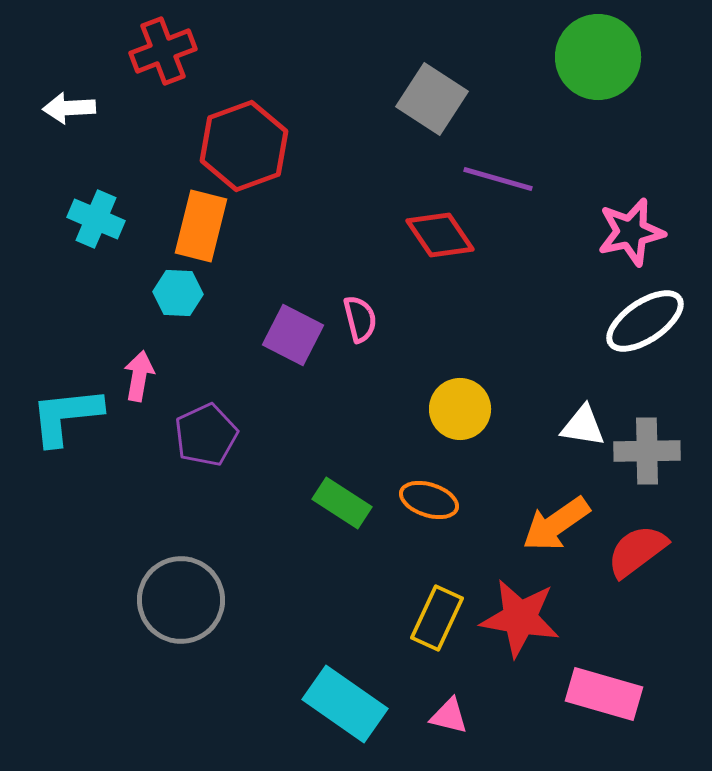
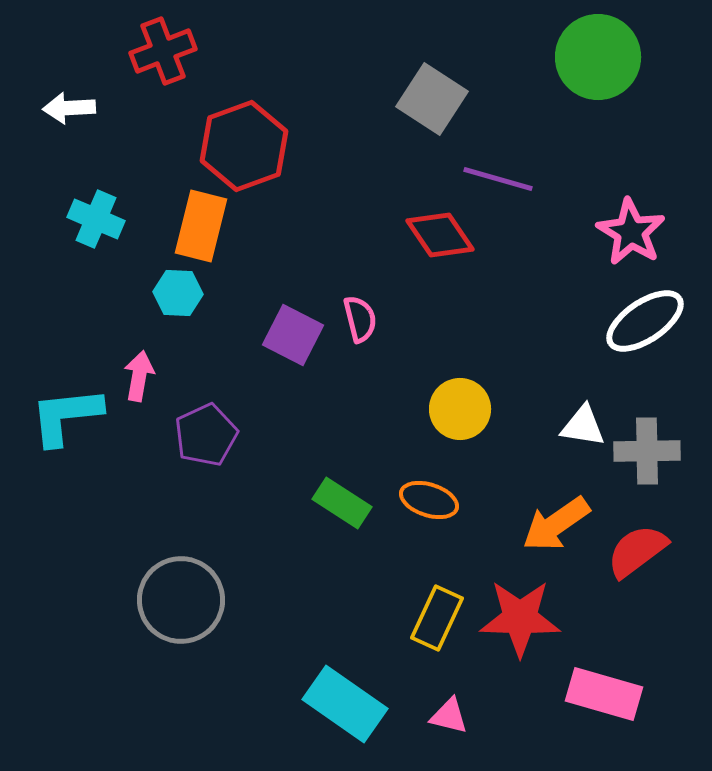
pink star: rotated 28 degrees counterclockwise
red star: rotated 8 degrees counterclockwise
